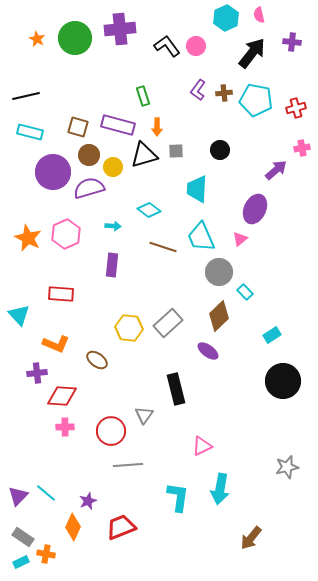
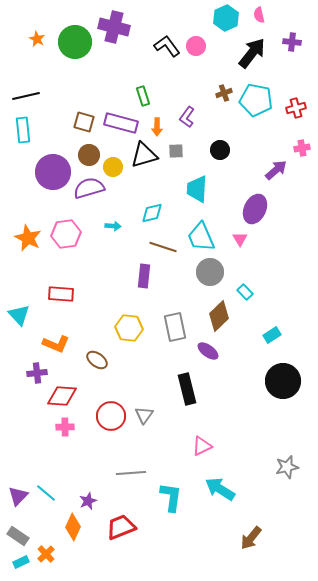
purple cross at (120, 29): moved 6 px left, 2 px up; rotated 20 degrees clockwise
green circle at (75, 38): moved 4 px down
purple L-shape at (198, 90): moved 11 px left, 27 px down
brown cross at (224, 93): rotated 14 degrees counterclockwise
purple rectangle at (118, 125): moved 3 px right, 2 px up
brown square at (78, 127): moved 6 px right, 5 px up
cyan rectangle at (30, 132): moved 7 px left, 2 px up; rotated 70 degrees clockwise
cyan diamond at (149, 210): moved 3 px right, 3 px down; rotated 50 degrees counterclockwise
pink hexagon at (66, 234): rotated 16 degrees clockwise
pink triangle at (240, 239): rotated 21 degrees counterclockwise
purple rectangle at (112, 265): moved 32 px right, 11 px down
gray circle at (219, 272): moved 9 px left
gray rectangle at (168, 323): moved 7 px right, 4 px down; rotated 60 degrees counterclockwise
black rectangle at (176, 389): moved 11 px right
red circle at (111, 431): moved 15 px up
gray line at (128, 465): moved 3 px right, 8 px down
cyan arrow at (220, 489): rotated 112 degrees clockwise
cyan L-shape at (178, 497): moved 7 px left
gray rectangle at (23, 537): moved 5 px left, 1 px up
orange cross at (46, 554): rotated 36 degrees clockwise
